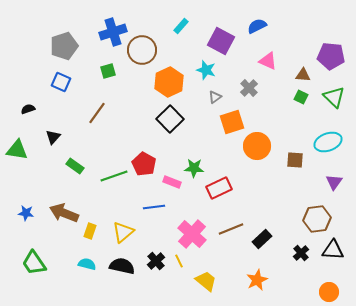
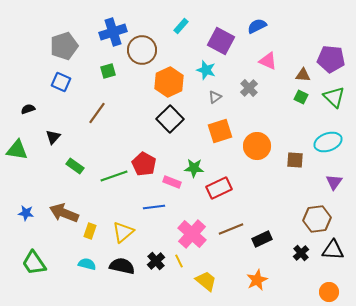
purple pentagon at (331, 56): moved 3 px down
orange square at (232, 122): moved 12 px left, 9 px down
black rectangle at (262, 239): rotated 18 degrees clockwise
